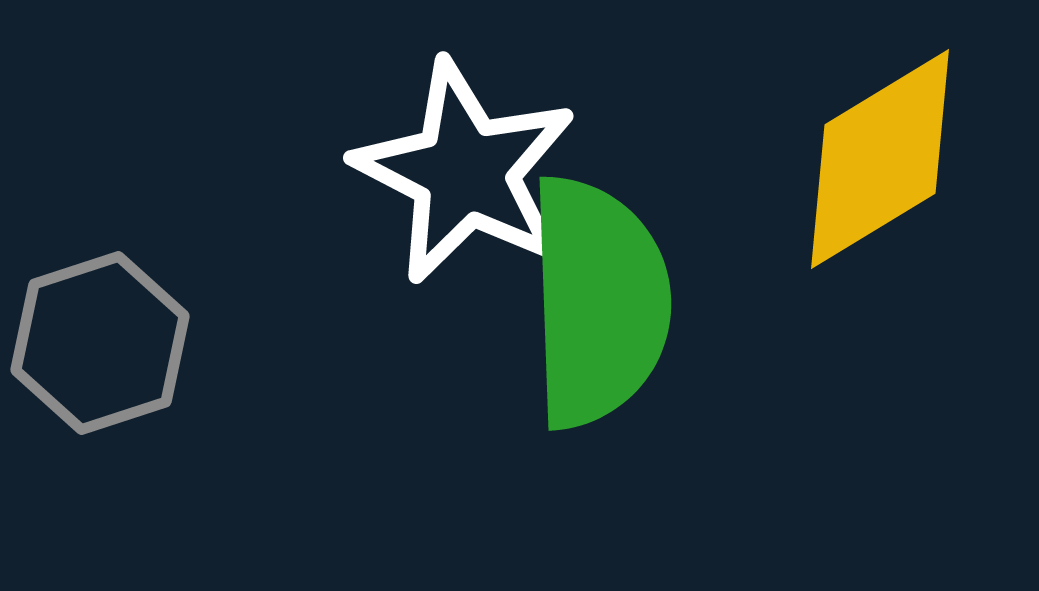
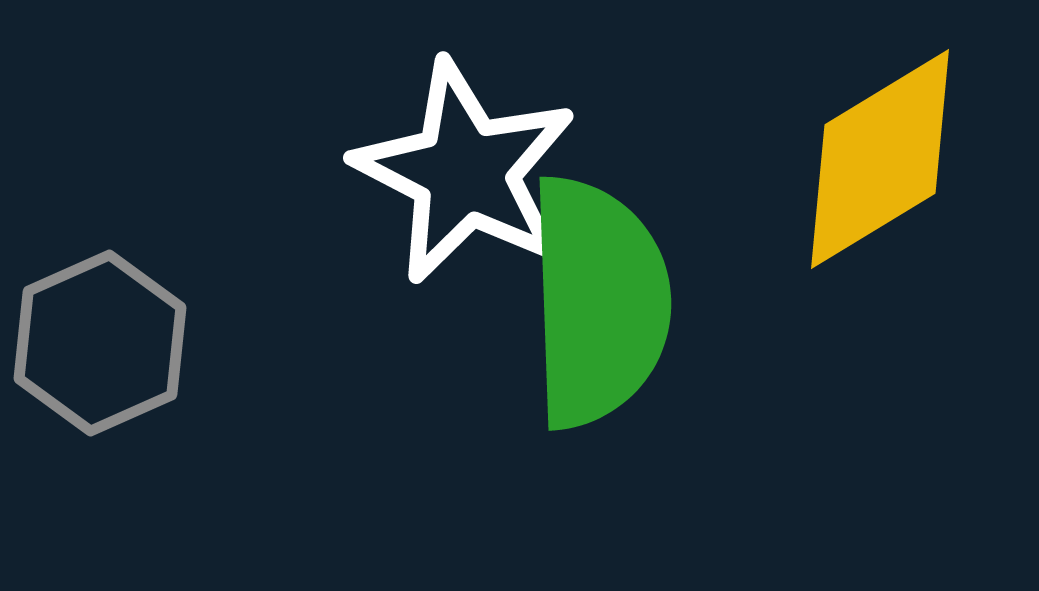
gray hexagon: rotated 6 degrees counterclockwise
